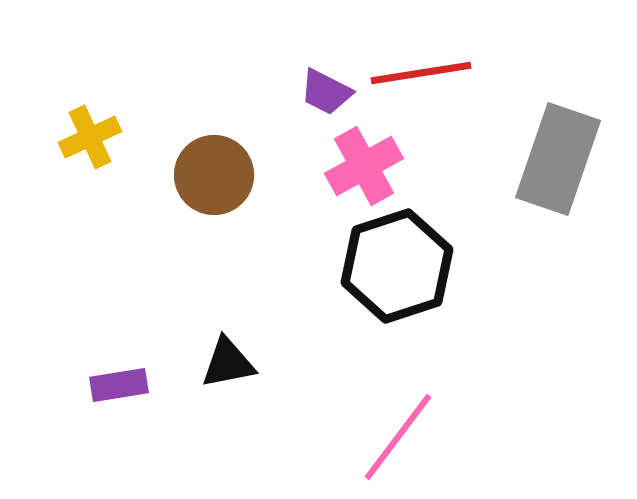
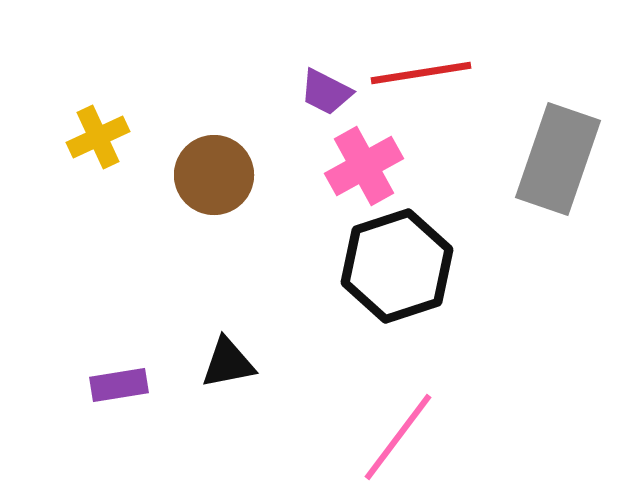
yellow cross: moved 8 px right
